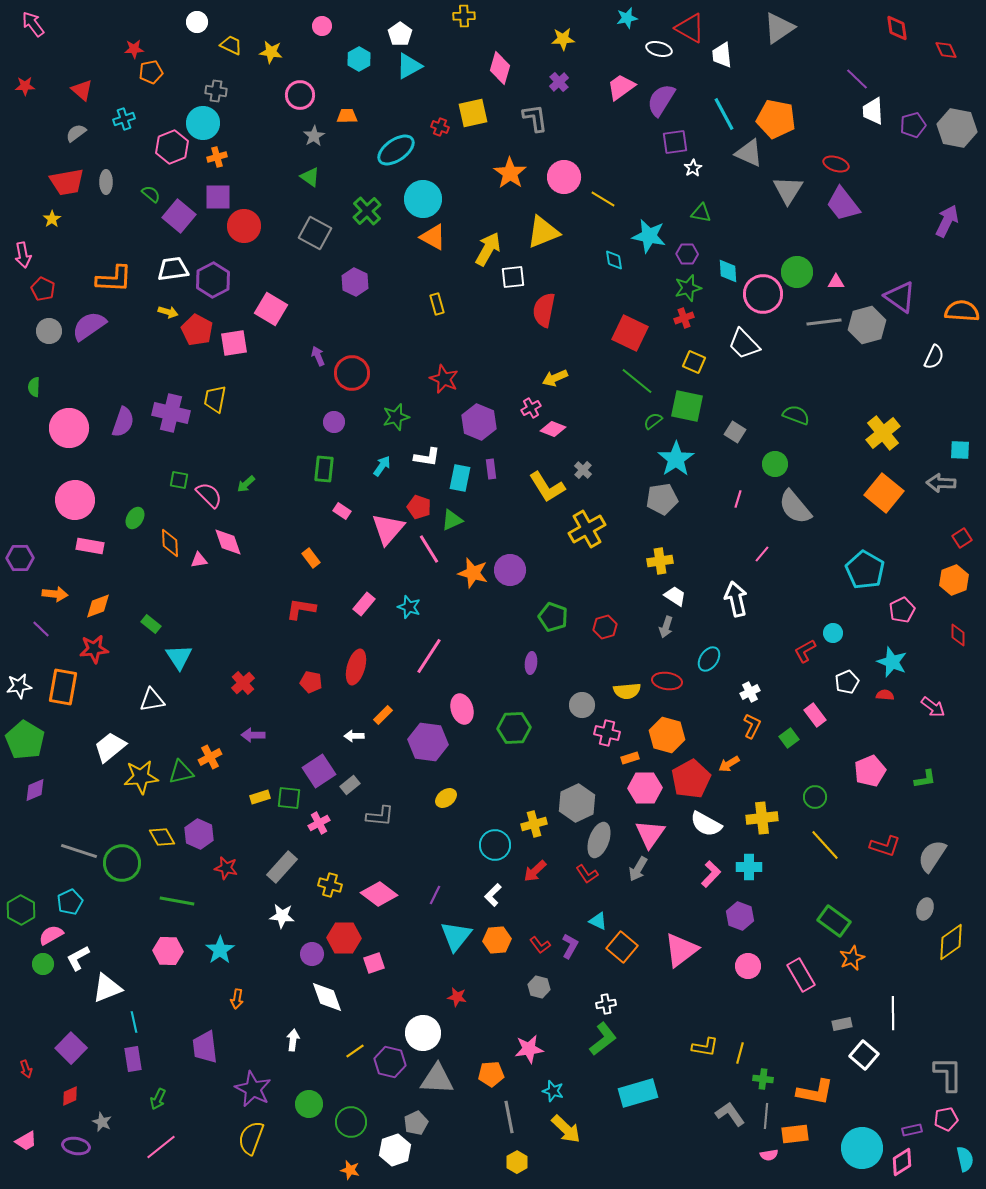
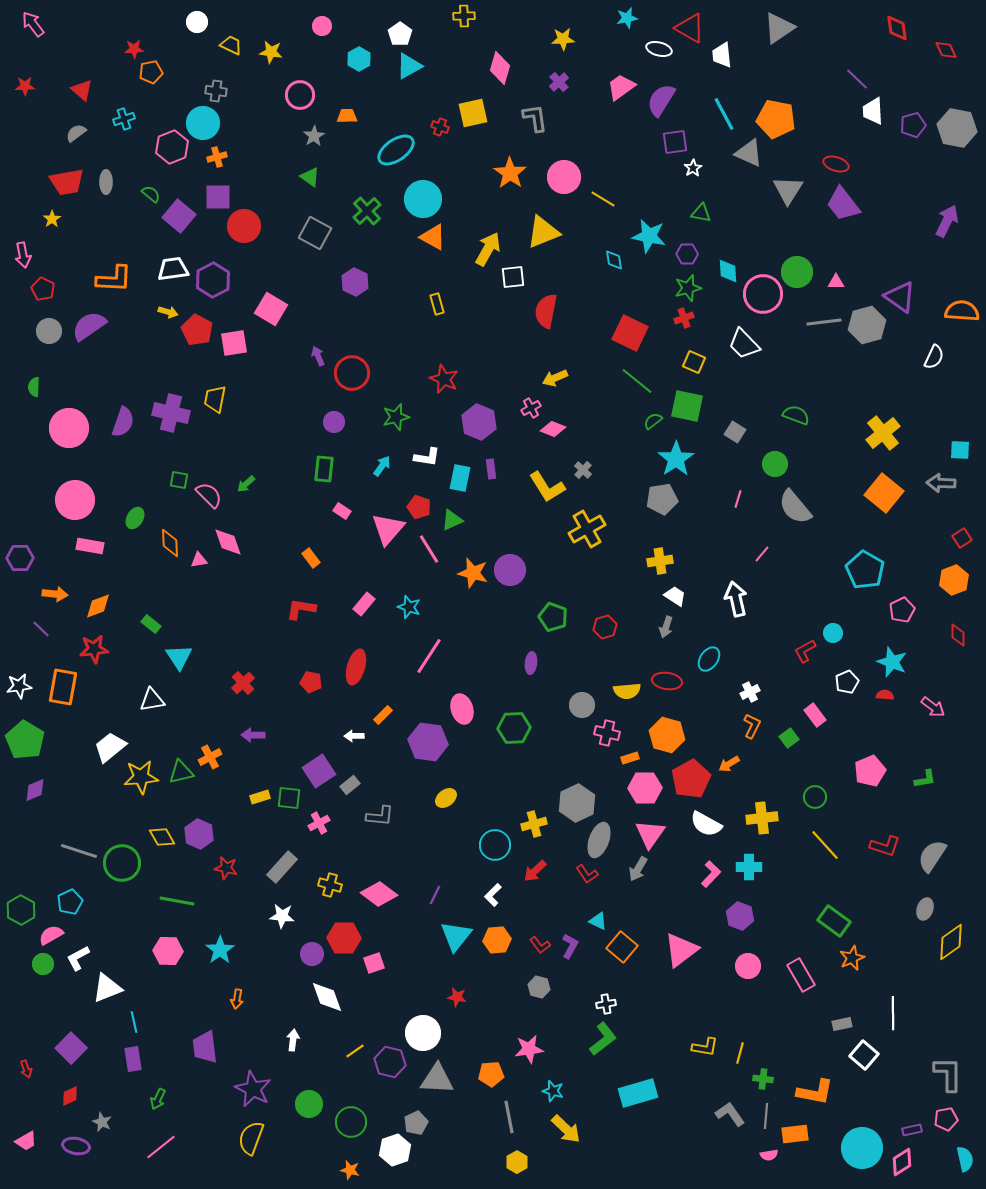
red semicircle at (544, 310): moved 2 px right, 1 px down
